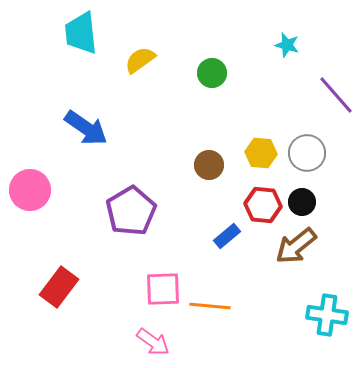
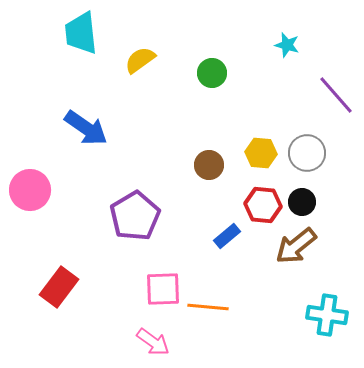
purple pentagon: moved 4 px right, 5 px down
orange line: moved 2 px left, 1 px down
